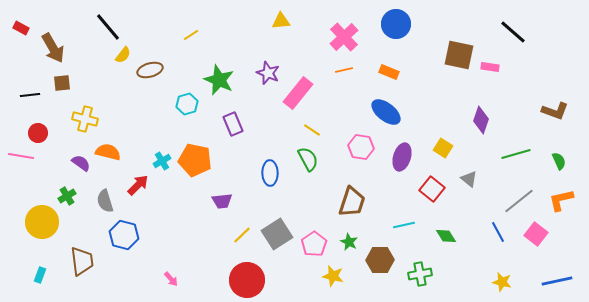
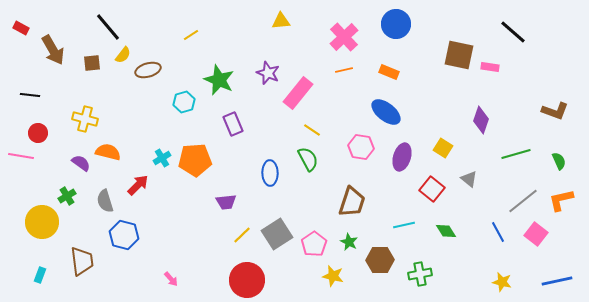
brown arrow at (53, 48): moved 2 px down
brown ellipse at (150, 70): moved 2 px left
brown square at (62, 83): moved 30 px right, 20 px up
black line at (30, 95): rotated 12 degrees clockwise
cyan hexagon at (187, 104): moved 3 px left, 2 px up
orange pentagon at (195, 160): rotated 16 degrees counterclockwise
cyan cross at (162, 161): moved 3 px up
purple trapezoid at (222, 201): moved 4 px right, 1 px down
gray line at (519, 201): moved 4 px right
green diamond at (446, 236): moved 5 px up
